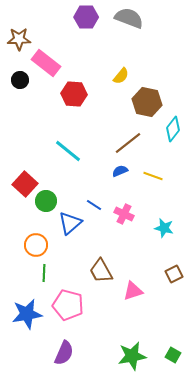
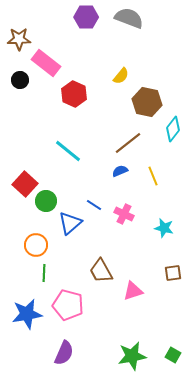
red hexagon: rotated 20 degrees clockwise
yellow line: rotated 48 degrees clockwise
brown square: moved 1 px left, 1 px up; rotated 18 degrees clockwise
